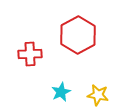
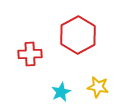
yellow star: moved 8 px up
